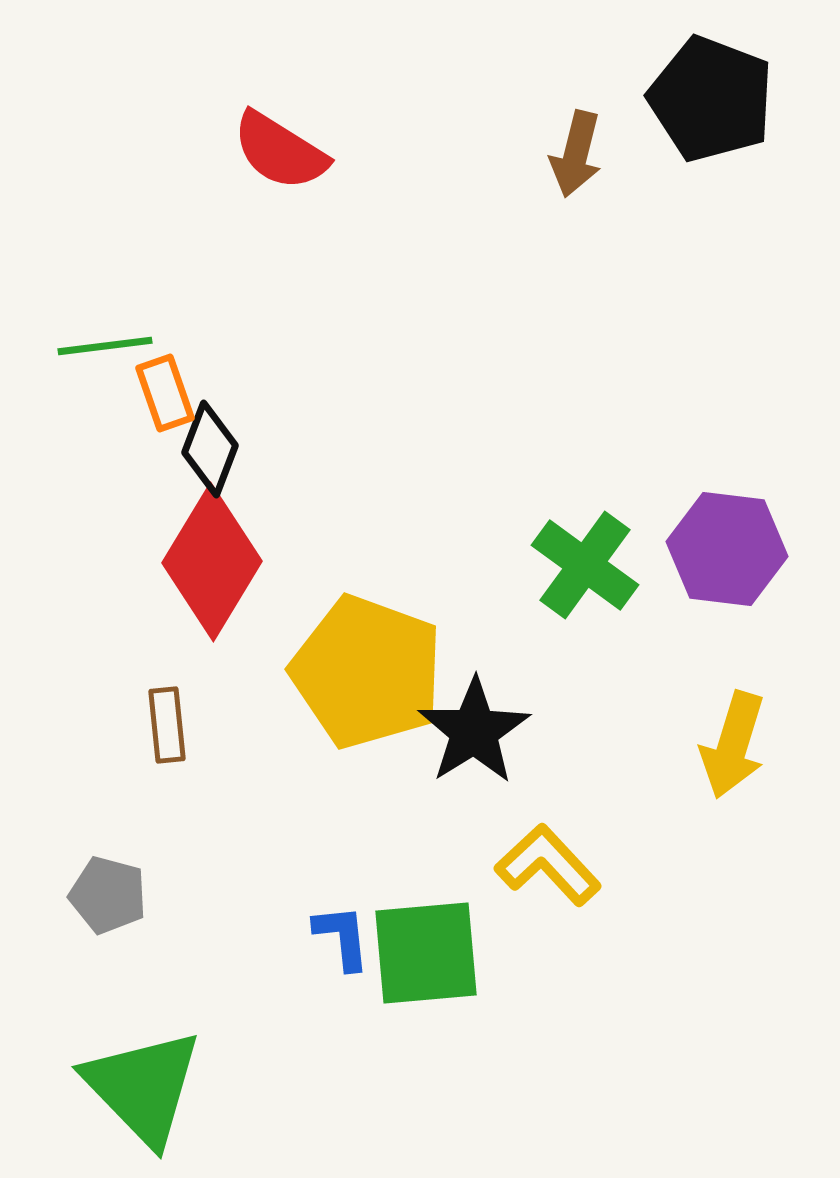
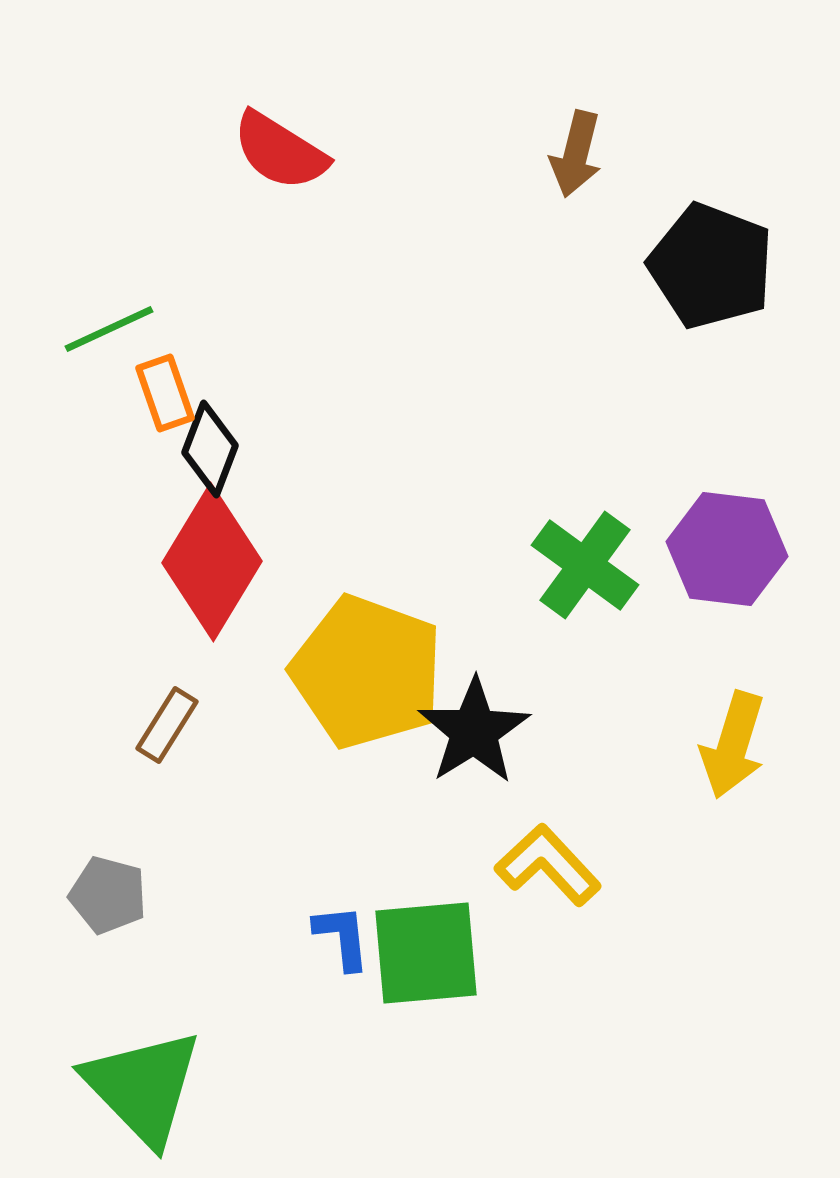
black pentagon: moved 167 px down
green line: moved 4 px right, 17 px up; rotated 18 degrees counterclockwise
brown rectangle: rotated 38 degrees clockwise
